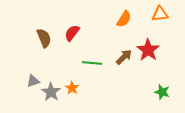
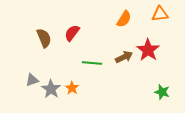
brown arrow: rotated 18 degrees clockwise
gray triangle: moved 1 px left, 1 px up
gray star: moved 3 px up
